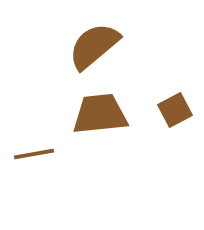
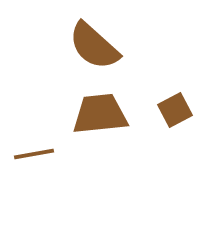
brown semicircle: rotated 98 degrees counterclockwise
